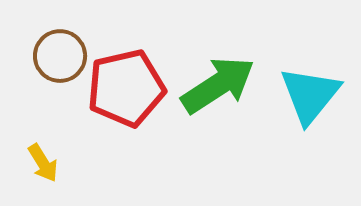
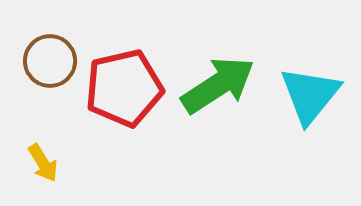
brown circle: moved 10 px left, 5 px down
red pentagon: moved 2 px left
